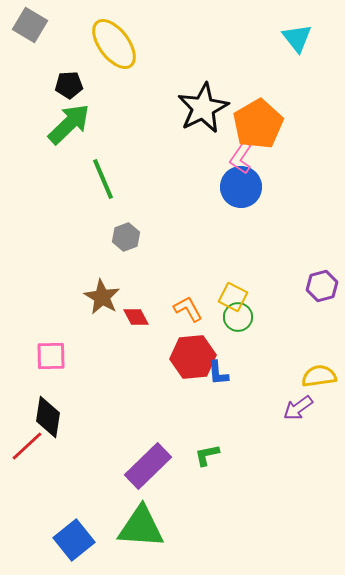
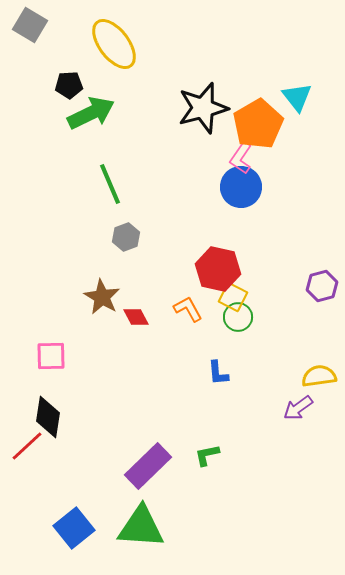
cyan triangle: moved 59 px down
black star: rotated 12 degrees clockwise
green arrow: moved 22 px right, 11 px up; rotated 18 degrees clockwise
green line: moved 7 px right, 5 px down
red hexagon: moved 25 px right, 88 px up; rotated 18 degrees clockwise
blue square: moved 12 px up
